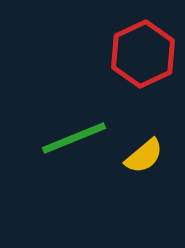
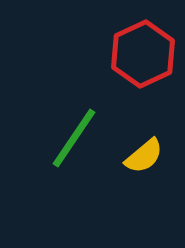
green line: rotated 34 degrees counterclockwise
